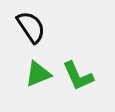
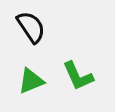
green triangle: moved 7 px left, 7 px down
